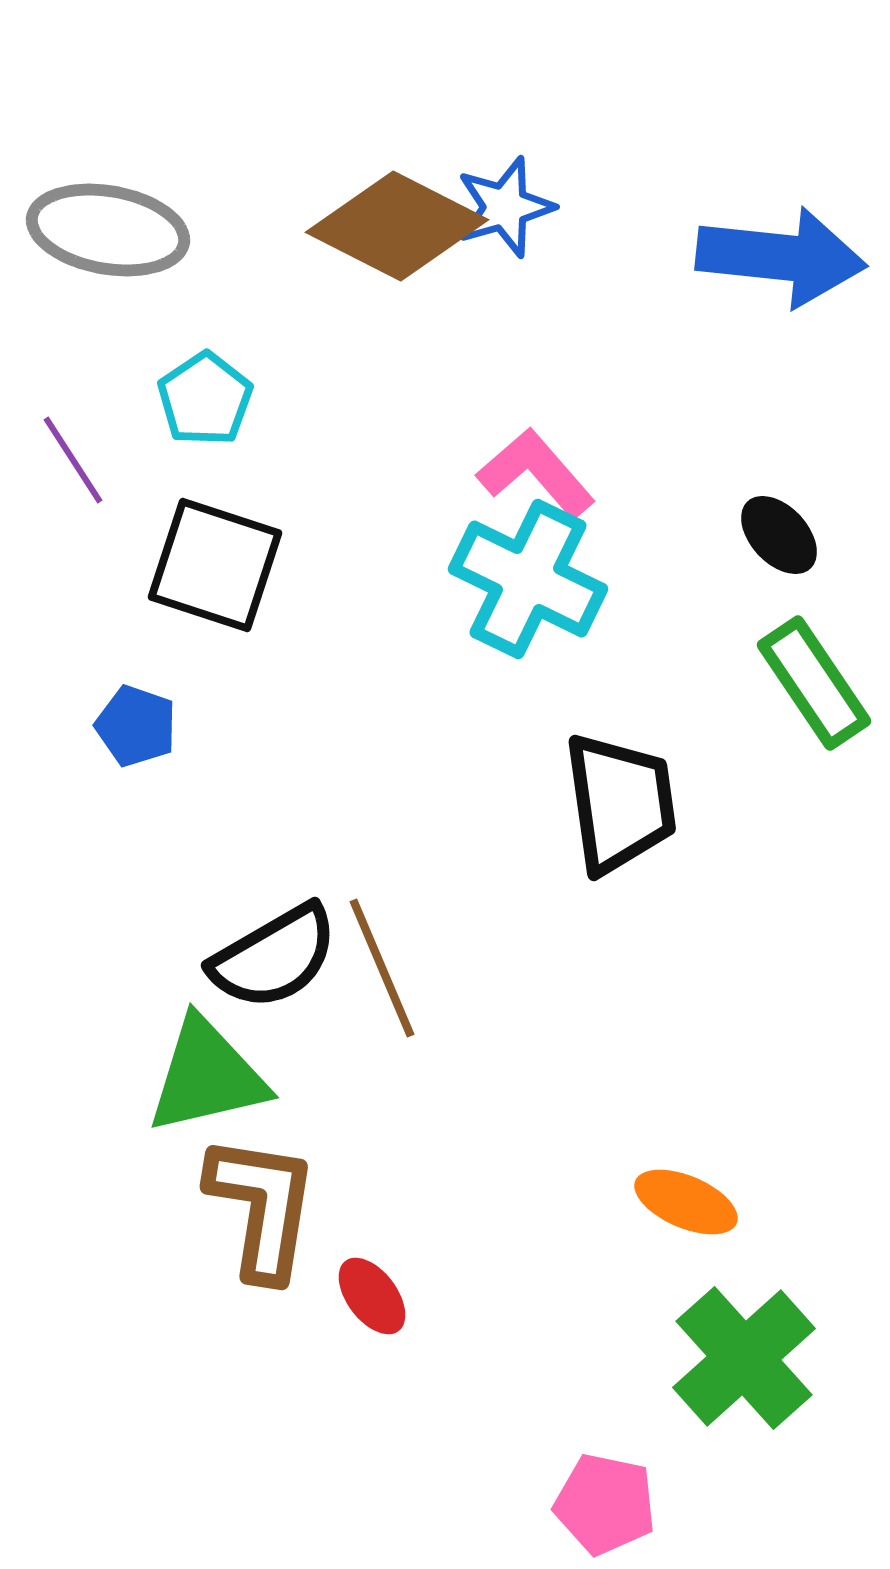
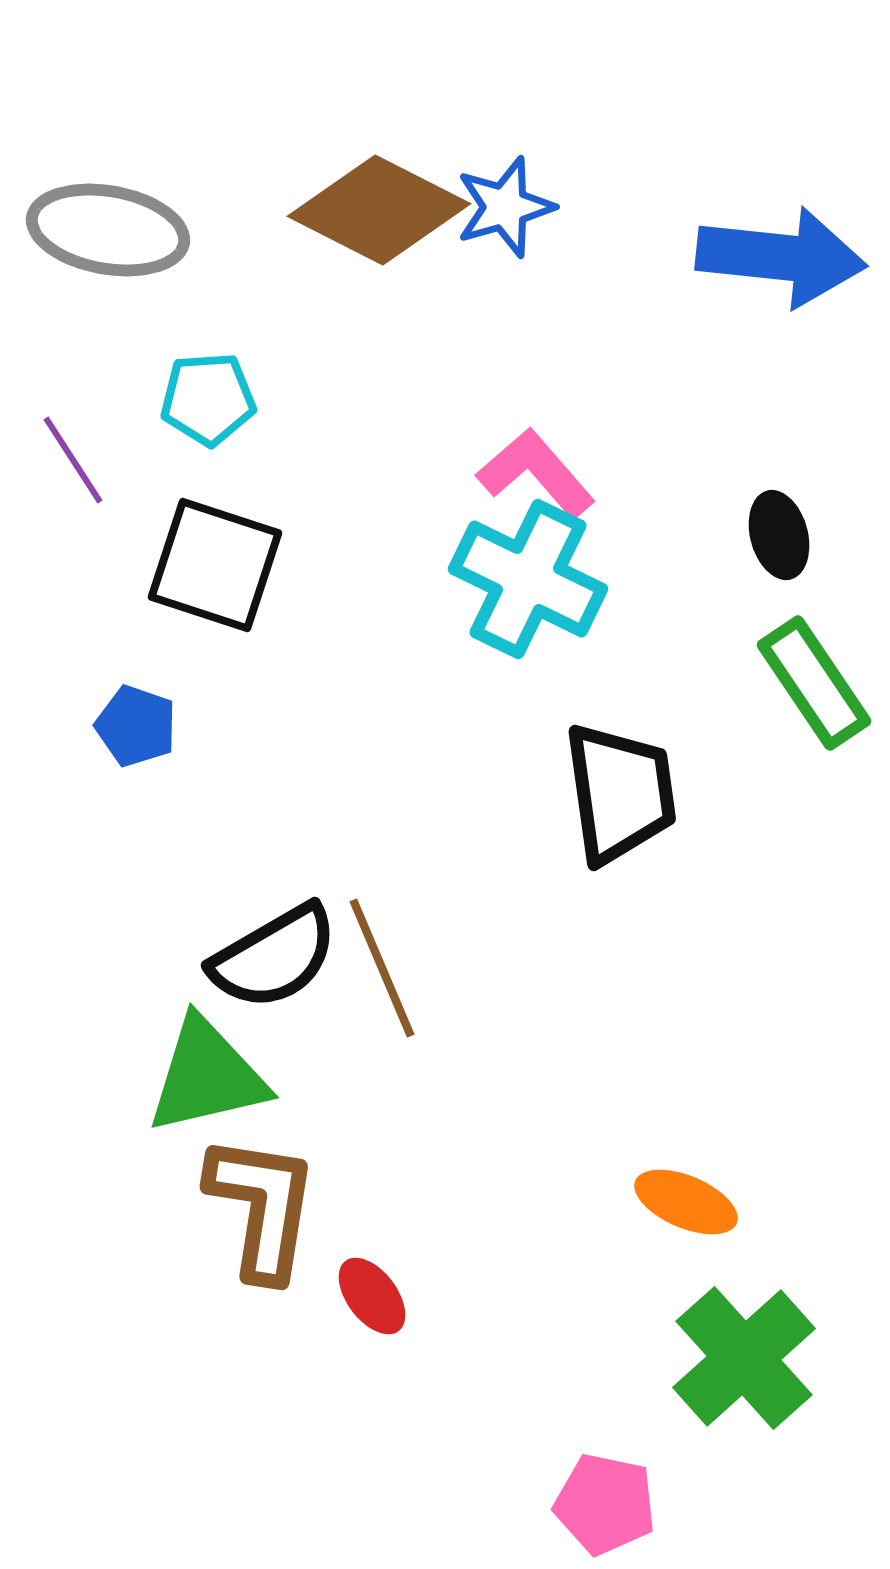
brown diamond: moved 18 px left, 16 px up
cyan pentagon: moved 3 px right; rotated 30 degrees clockwise
black ellipse: rotated 28 degrees clockwise
black trapezoid: moved 10 px up
